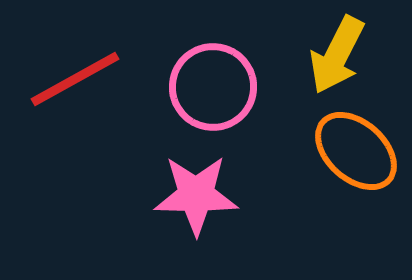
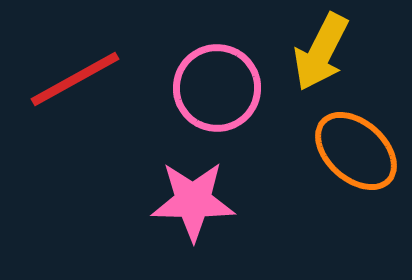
yellow arrow: moved 16 px left, 3 px up
pink circle: moved 4 px right, 1 px down
pink star: moved 3 px left, 6 px down
